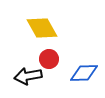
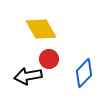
yellow diamond: moved 1 px left, 1 px down
blue diamond: rotated 44 degrees counterclockwise
